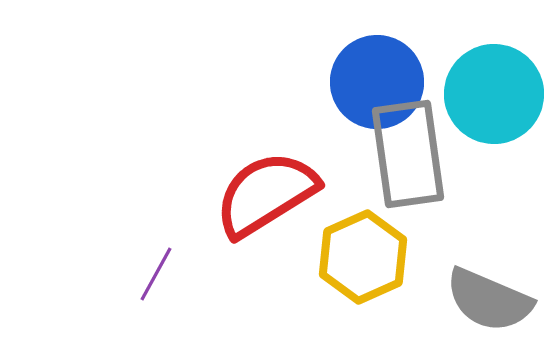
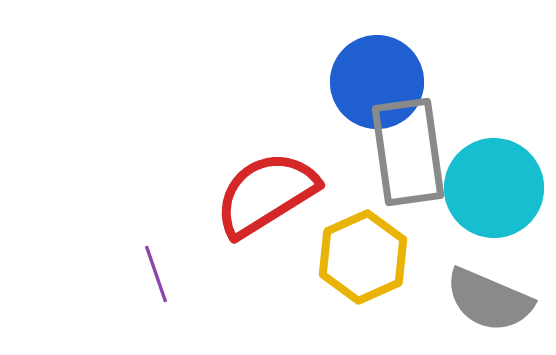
cyan circle: moved 94 px down
gray rectangle: moved 2 px up
purple line: rotated 48 degrees counterclockwise
